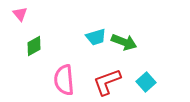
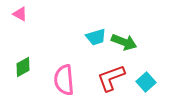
pink triangle: rotated 21 degrees counterclockwise
green diamond: moved 11 px left, 21 px down
red L-shape: moved 4 px right, 4 px up
